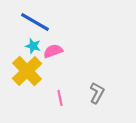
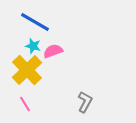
yellow cross: moved 1 px up
gray L-shape: moved 12 px left, 9 px down
pink line: moved 35 px left, 6 px down; rotated 21 degrees counterclockwise
